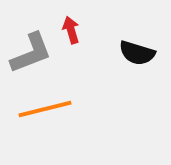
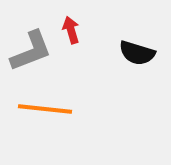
gray L-shape: moved 2 px up
orange line: rotated 20 degrees clockwise
